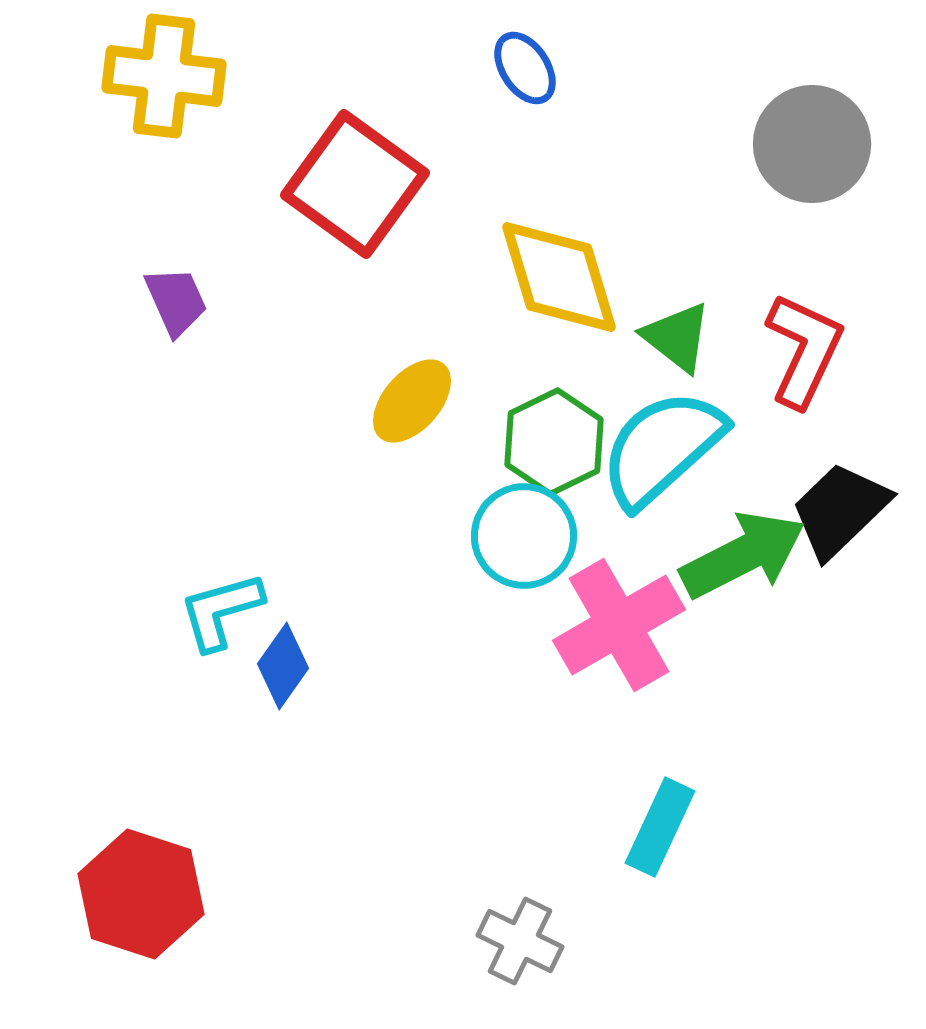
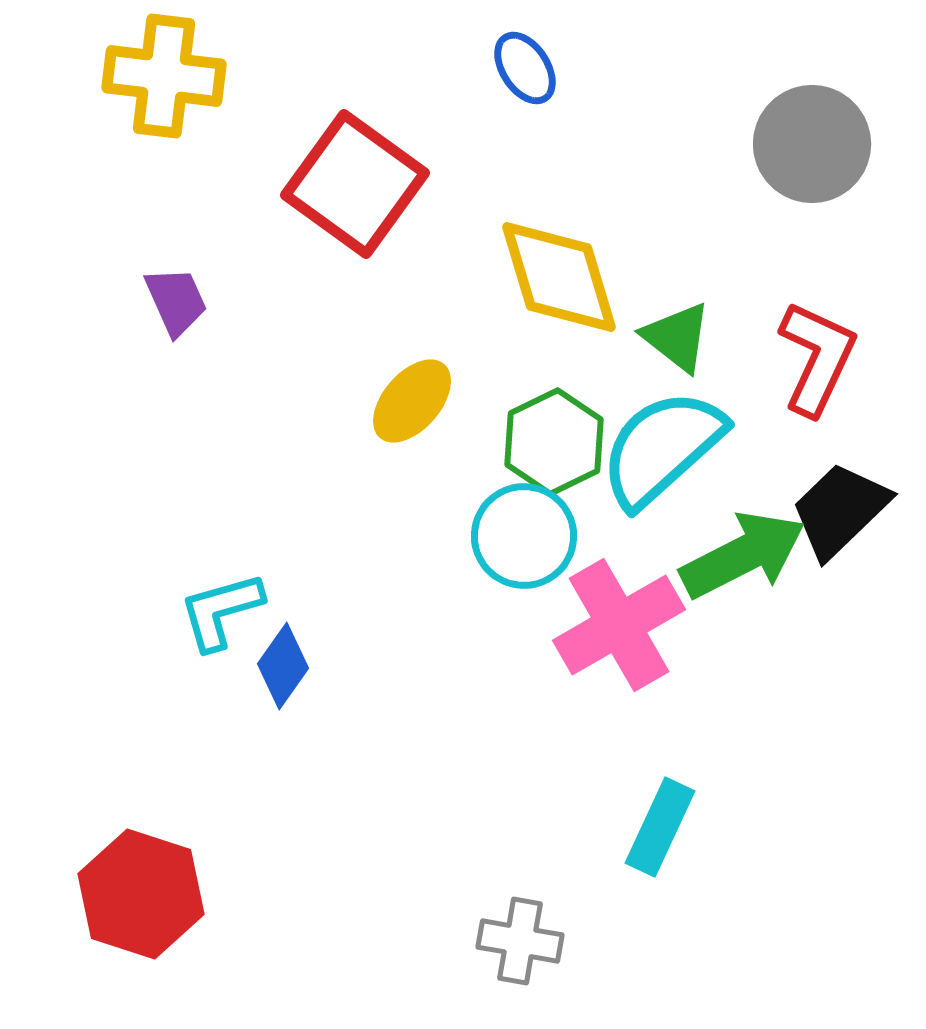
red L-shape: moved 13 px right, 8 px down
gray cross: rotated 16 degrees counterclockwise
